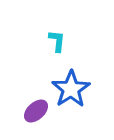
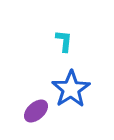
cyan L-shape: moved 7 px right
